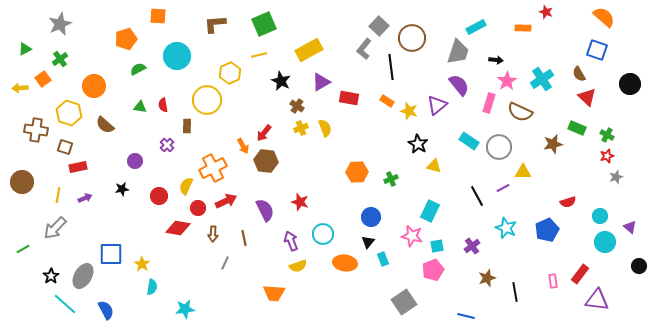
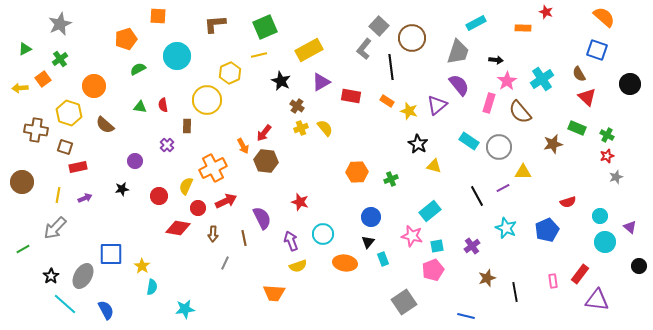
green square at (264, 24): moved 1 px right, 3 px down
cyan rectangle at (476, 27): moved 4 px up
red rectangle at (349, 98): moved 2 px right, 2 px up
brown semicircle at (520, 112): rotated 25 degrees clockwise
yellow semicircle at (325, 128): rotated 18 degrees counterclockwise
purple semicircle at (265, 210): moved 3 px left, 8 px down
cyan rectangle at (430, 211): rotated 25 degrees clockwise
yellow star at (142, 264): moved 2 px down
